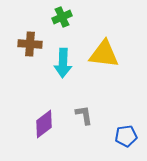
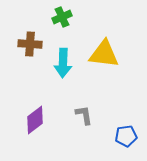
purple diamond: moved 9 px left, 4 px up
